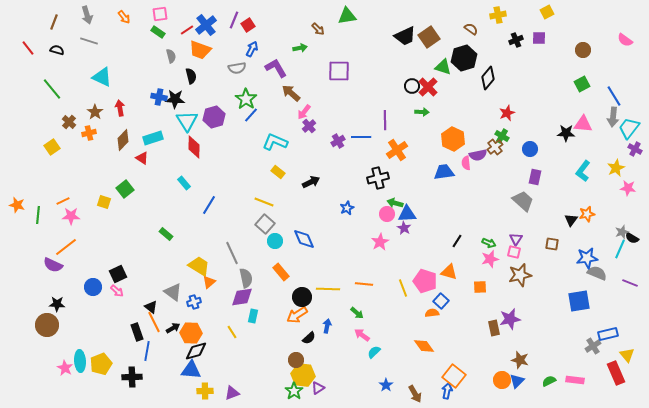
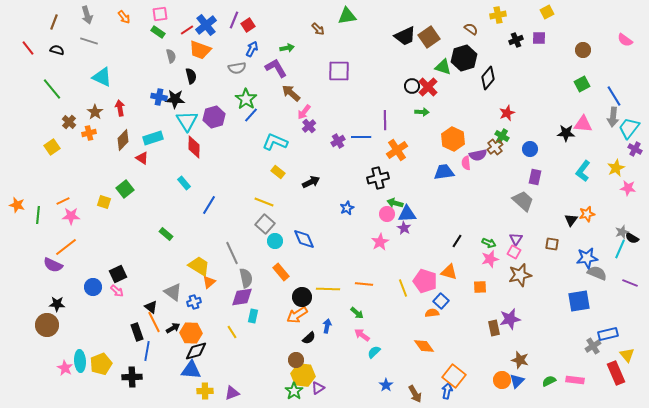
green arrow at (300, 48): moved 13 px left
pink square at (514, 252): rotated 16 degrees clockwise
